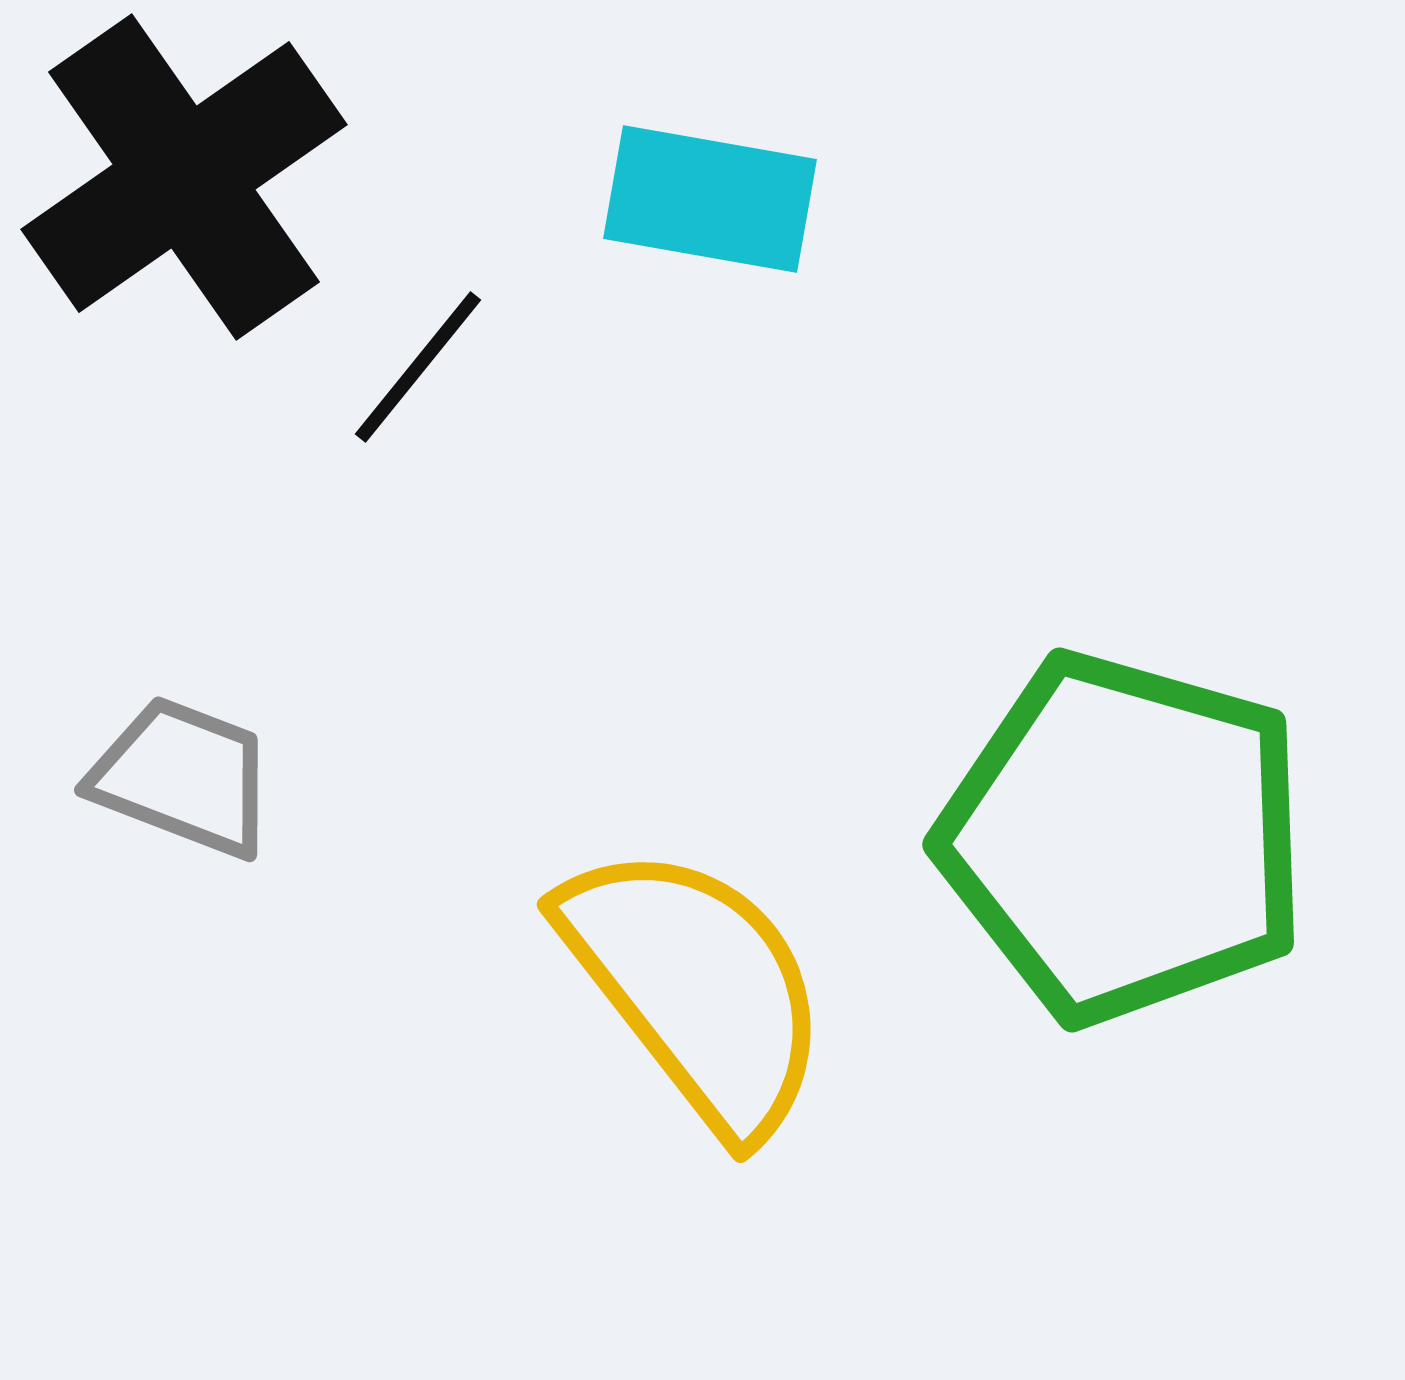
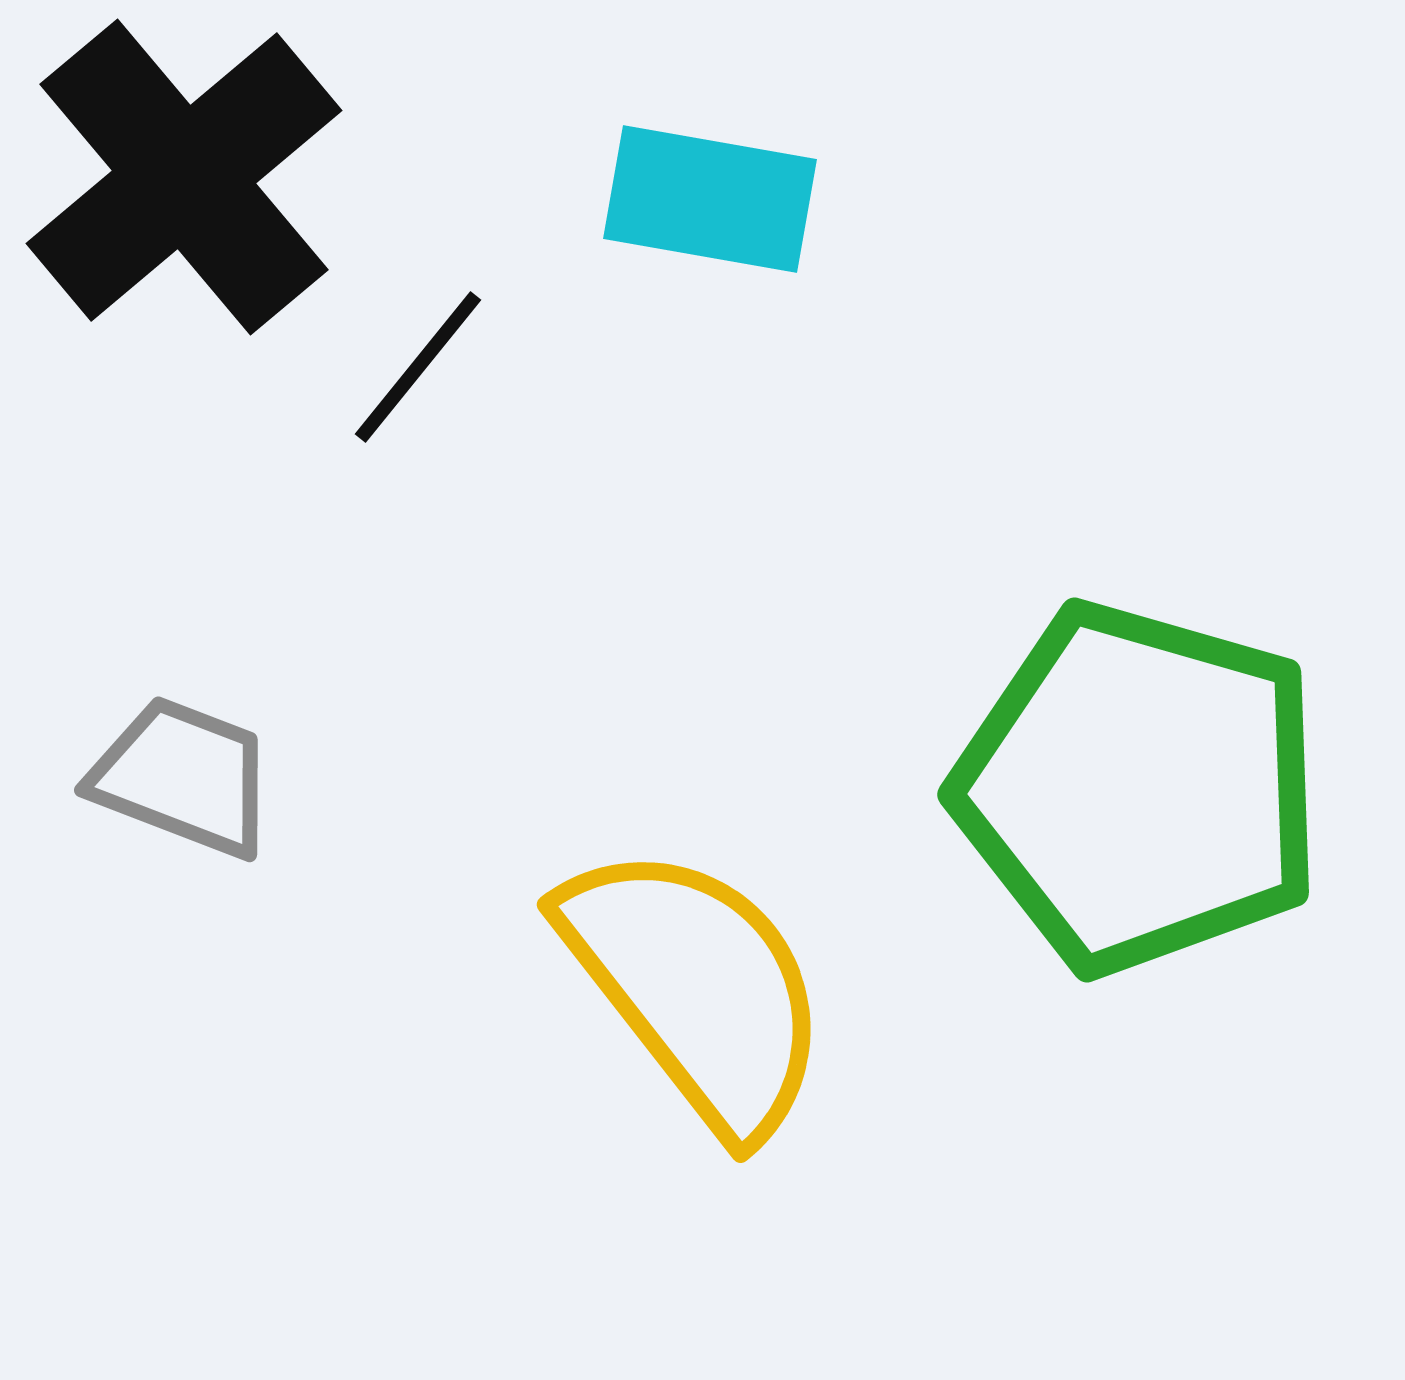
black cross: rotated 5 degrees counterclockwise
green pentagon: moved 15 px right, 50 px up
